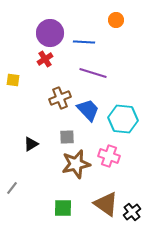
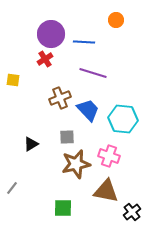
purple circle: moved 1 px right, 1 px down
brown triangle: moved 13 px up; rotated 24 degrees counterclockwise
